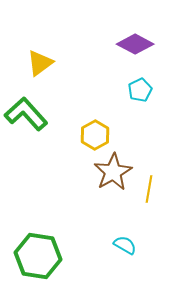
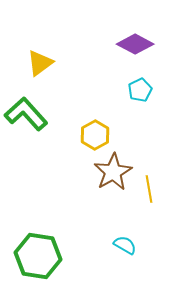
yellow line: rotated 20 degrees counterclockwise
